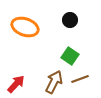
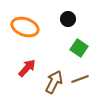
black circle: moved 2 px left, 1 px up
green square: moved 9 px right, 8 px up
red arrow: moved 11 px right, 16 px up
